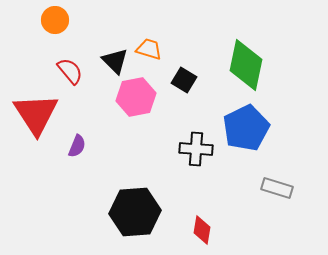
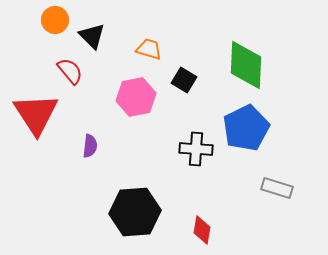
black triangle: moved 23 px left, 25 px up
green diamond: rotated 9 degrees counterclockwise
purple semicircle: moved 13 px right; rotated 15 degrees counterclockwise
